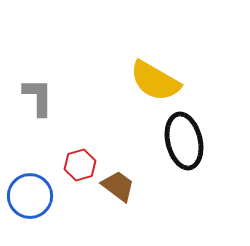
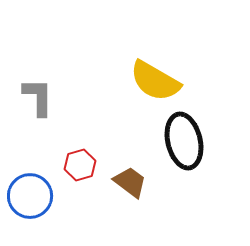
brown trapezoid: moved 12 px right, 4 px up
